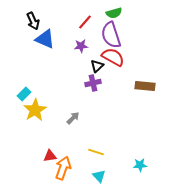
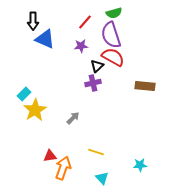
black arrow: rotated 24 degrees clockwise
cyan triangle: moved 3 px right, 2 px down
